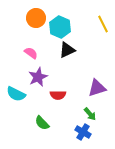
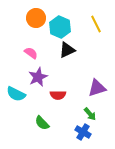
yellow line: moved 7 px left
